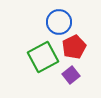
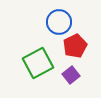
red pentagon: moved 1 px right, 1 px up
green square: moved 5 px left, 6 px down
